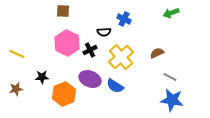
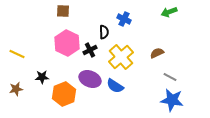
green arrow: moved 2 px left, 1 px up
black semicircle: rotated 88 degrees counterclockwise
